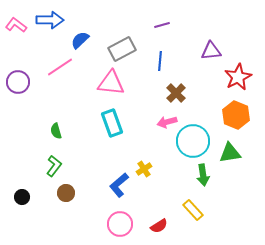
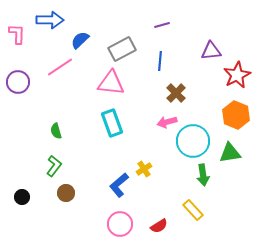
pink L-shape: moved 1 px right, 9 px down; rotated 55 degrees clockwise
red star: moved 1 px left, 2 px up
